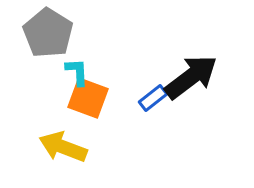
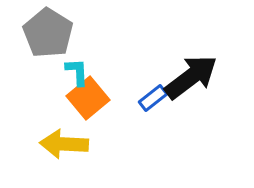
orange square: rotated 30 degrees clockwise
yellow arrow: moved 1 px right, 3 px up; rotated 18 degrees counterclockwise
